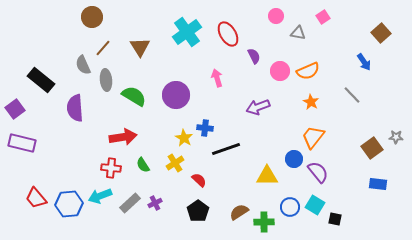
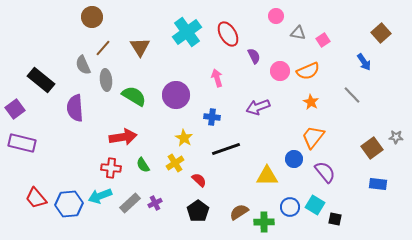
pink square at (323, 17): moved 23 px down
blue cross at (205, 128): moved 7 px right, 11 px up
purple semicircle at (318, 172): moved 7 px right
